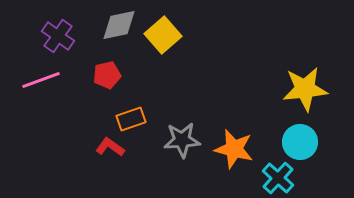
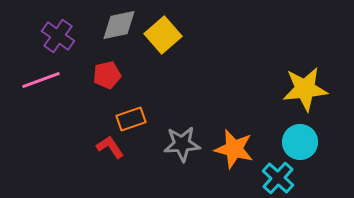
gray star: moved 4 px down
red L-shape: rotated 20 degrees clockwise
